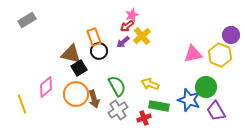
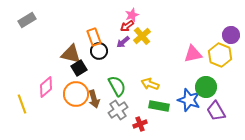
red cross: moved 4 px left, 6 px down
